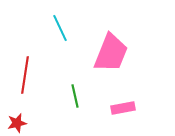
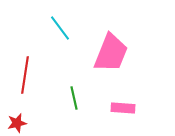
cyan line: rotated 12 degrees counterclockwise
green line: moved 1 px left, 2 px down
pink rectangle: rotated 15 degrees clockwise
